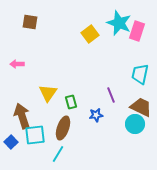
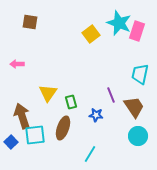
yellow square: moved 1 px right
brown trapezoid: moved 7 px left; rotated 30 degrees clockwise
blue star: rotated 16 degrees clockwise
cyan circle: moved 3 px right, 12 px down
cyan line: moved 32 px right
